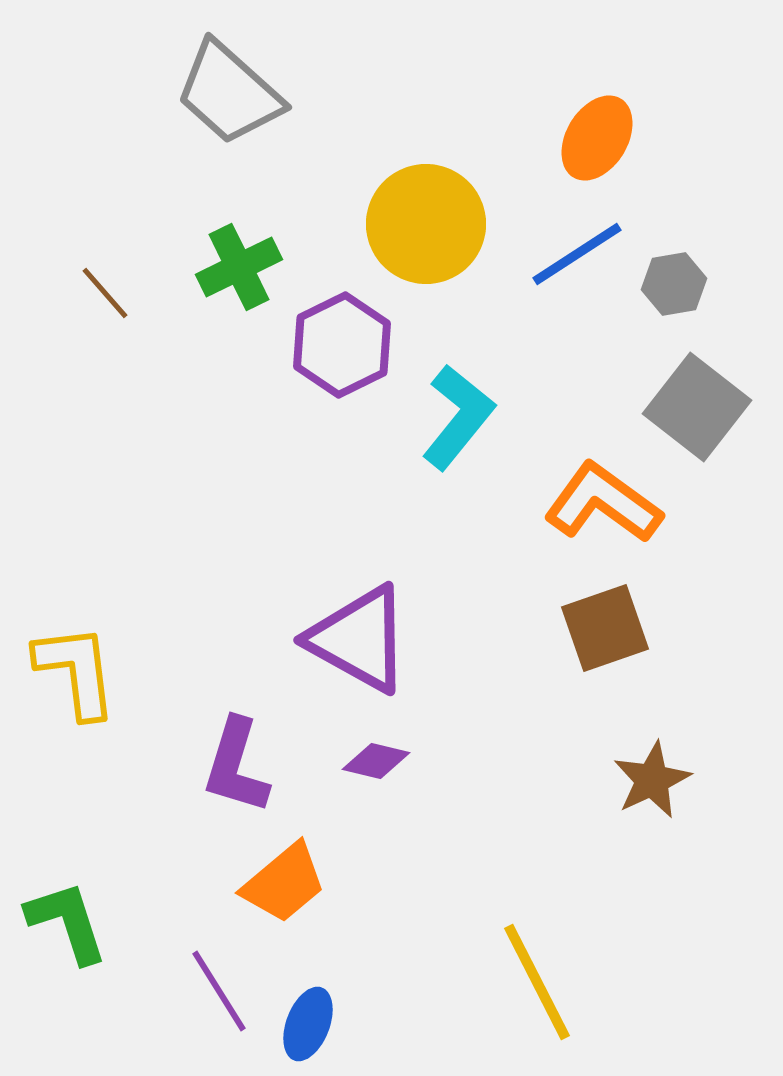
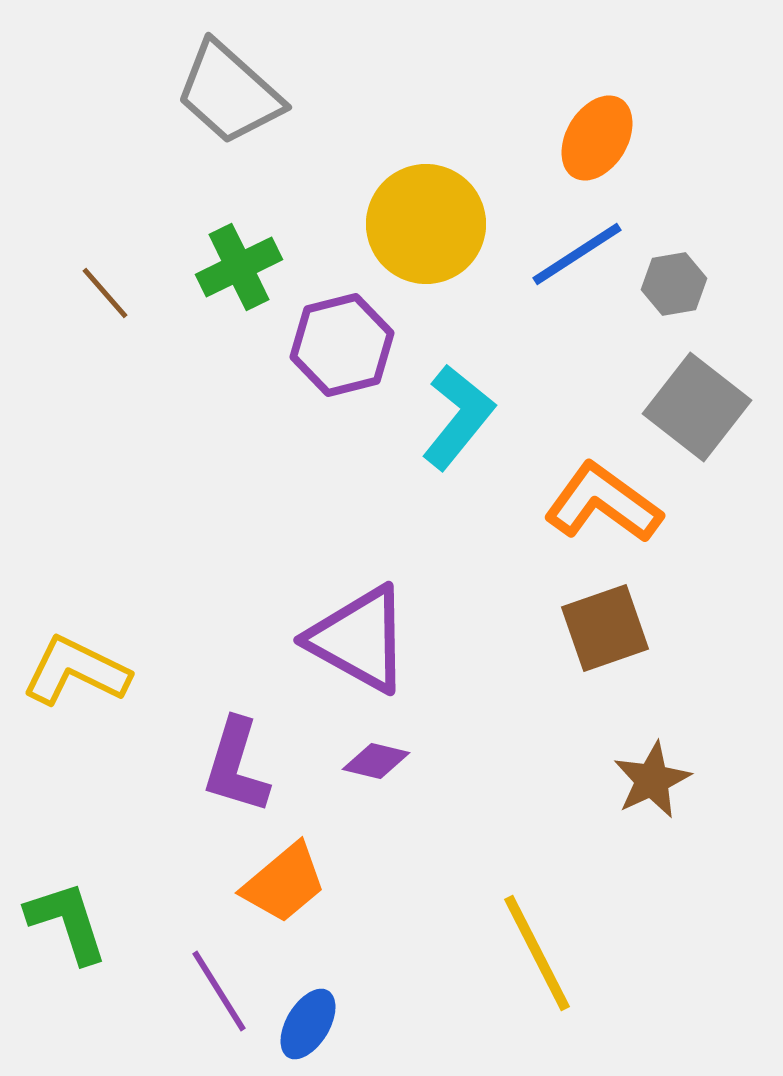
purple hexagon: rotated 12 degrees clockwise
yellow L-shape: rotated 57 degrees counterclockwise
yellow line: moved 29 px up
blue ellipse: rotated 10 degrees clockwise
